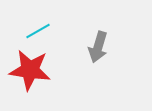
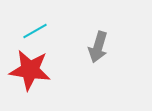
cyan line: moved 3 px left
